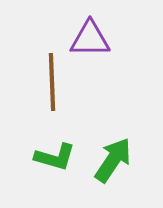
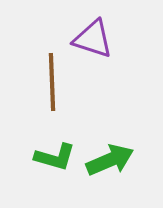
purple triangle: moved 3 px right; rotated 18 degrees clockwise
green arrow: moved 3 px left; rotated 33 degrees clockwise
